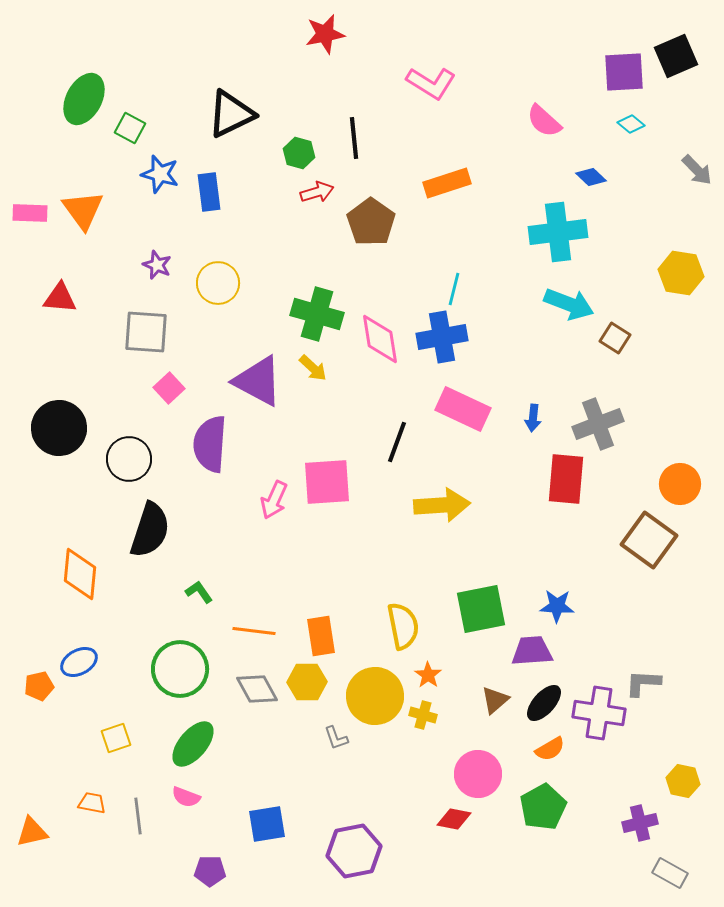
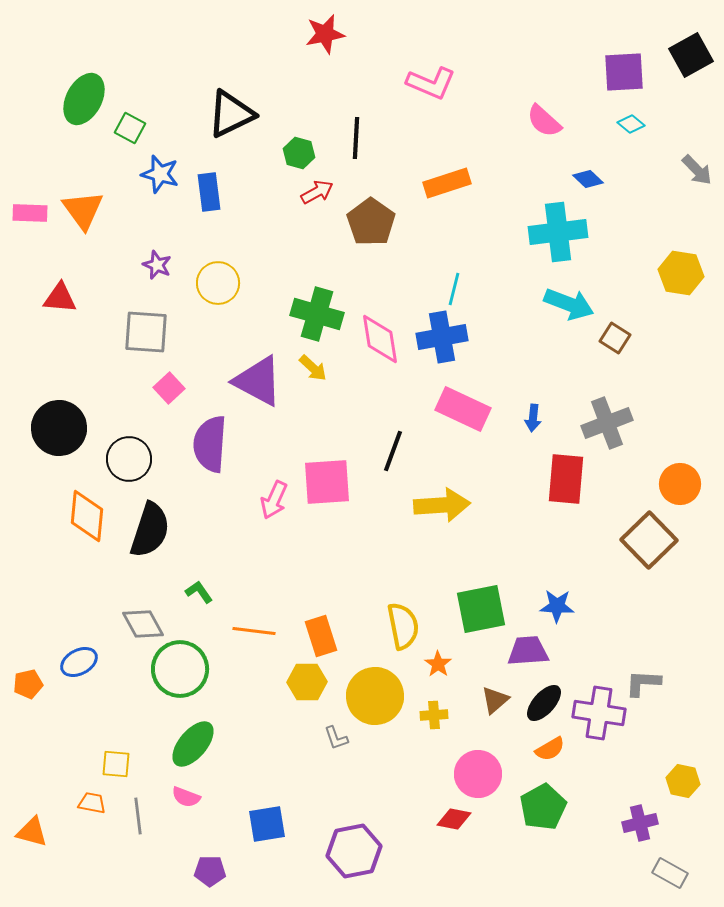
black square at (676, 56): moved 15 px right, 1 px up; rotated 6 degrees counterclockwise
pink L-shape at (431, 83): rotated 9 degrees counterclockwise
black line at (354, 138): moved 2 px right; rotated 9 degrees clockwise
blue diamond at (591, 177): moved 3 px left, 2 px down
red arrow at (317, 192): rotated 12 degrees counterclockwise
gray cross at (598, 424): moved 9 px right, 1 px up
black line at (397, 442): moved 4 px left, 9 px down
brown square at (649, 540): rotated 10 degrees clockwise
orange diamond at (80, 574): moved 7 px right, 58 px up
orange rectangle at (321, 636): rotated 9 degrees counterclockwise
purple trapezoid at (532, 651): moved 4 px left
orange star at (428, 675): moved 10 px right, 11 px up
orange pentagon at (39, 686): moved 11 px left, 2 px up
gray diamond at (257, 689): moved 114 px left, 65 px up
yellow cross at (423, 715): moved 11 px right; rotated 20 degrees counterclockwise
yellow square at (116, 738): moved 26 px down; rotated 24 degrees clockwise
orange triangle at (32, 832): rotated 28 degrees clockwise
